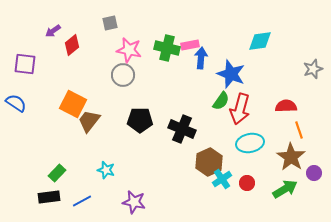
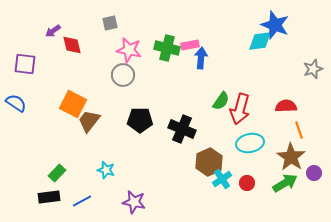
red diamond: rotated 65 degrees counterclockwise
blue star: moved 44 px right, 49 px up
green arrow: moved 6 px up
